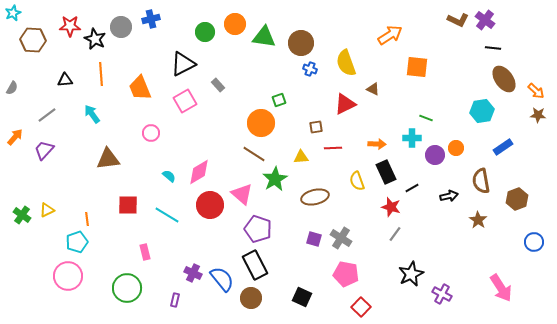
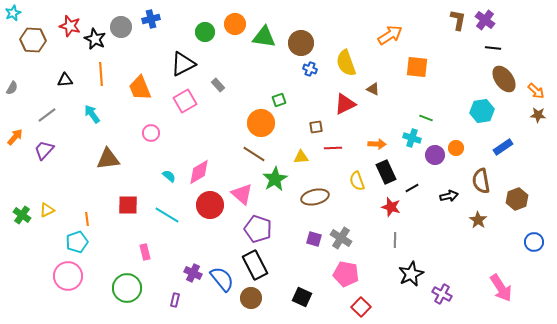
brown L-shape at (458, 20): rotated 105 degrees counterclockwise
red star at (70, 26): rotated 15 degrees clockwise
cyan cross at (412, 138): rotated 18 degrees clockwise
gray line at (395, 234): moved 6 px down; rotated 35 degrees counterclockwise
